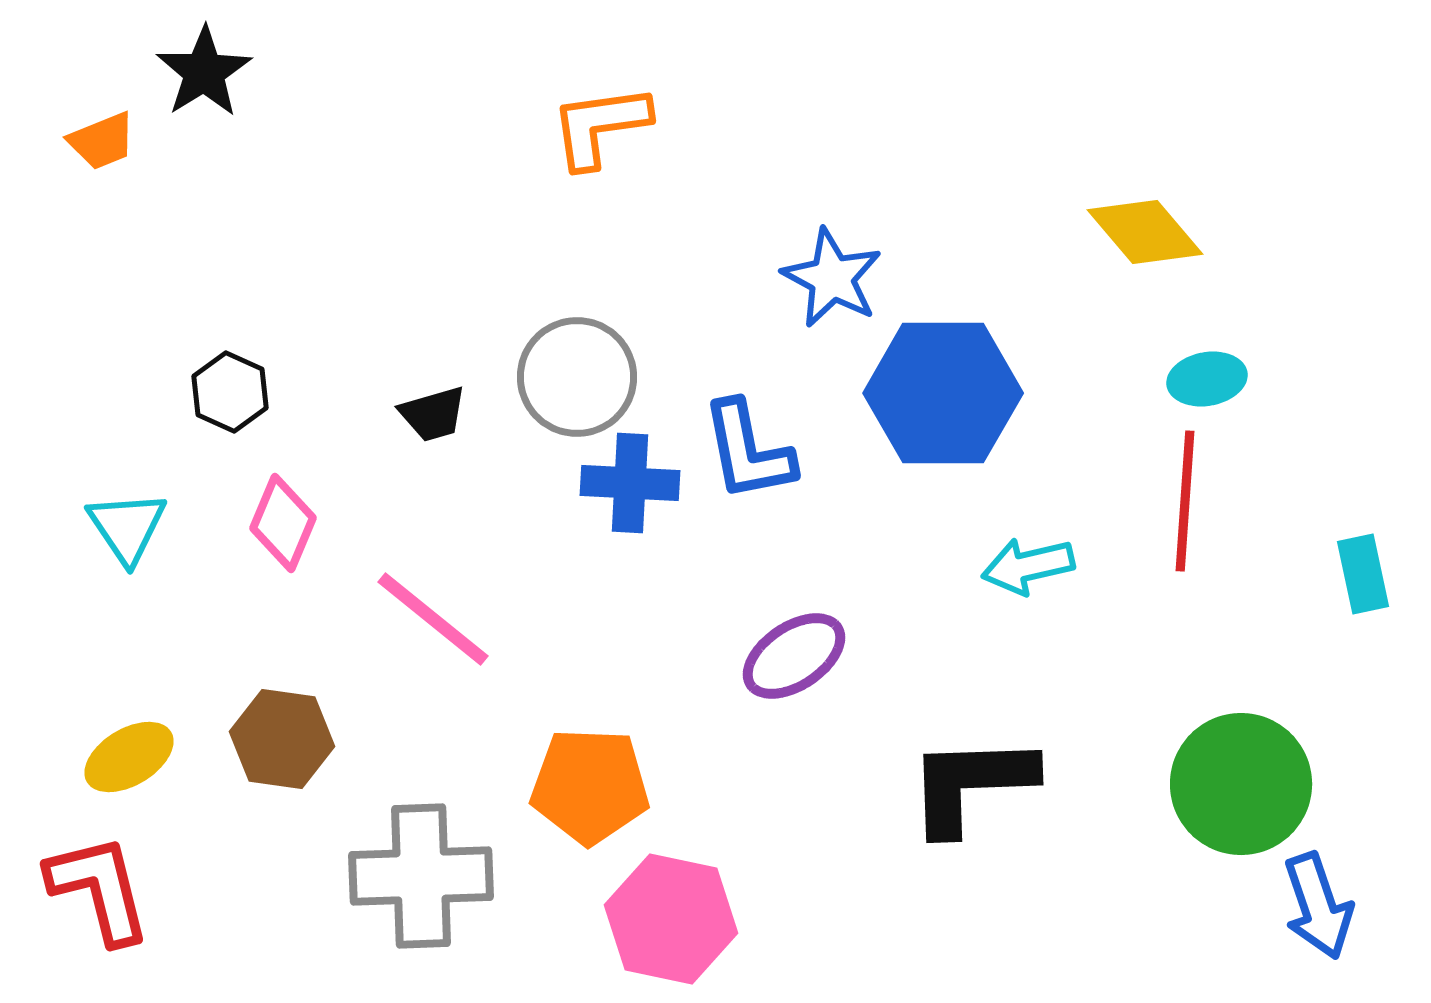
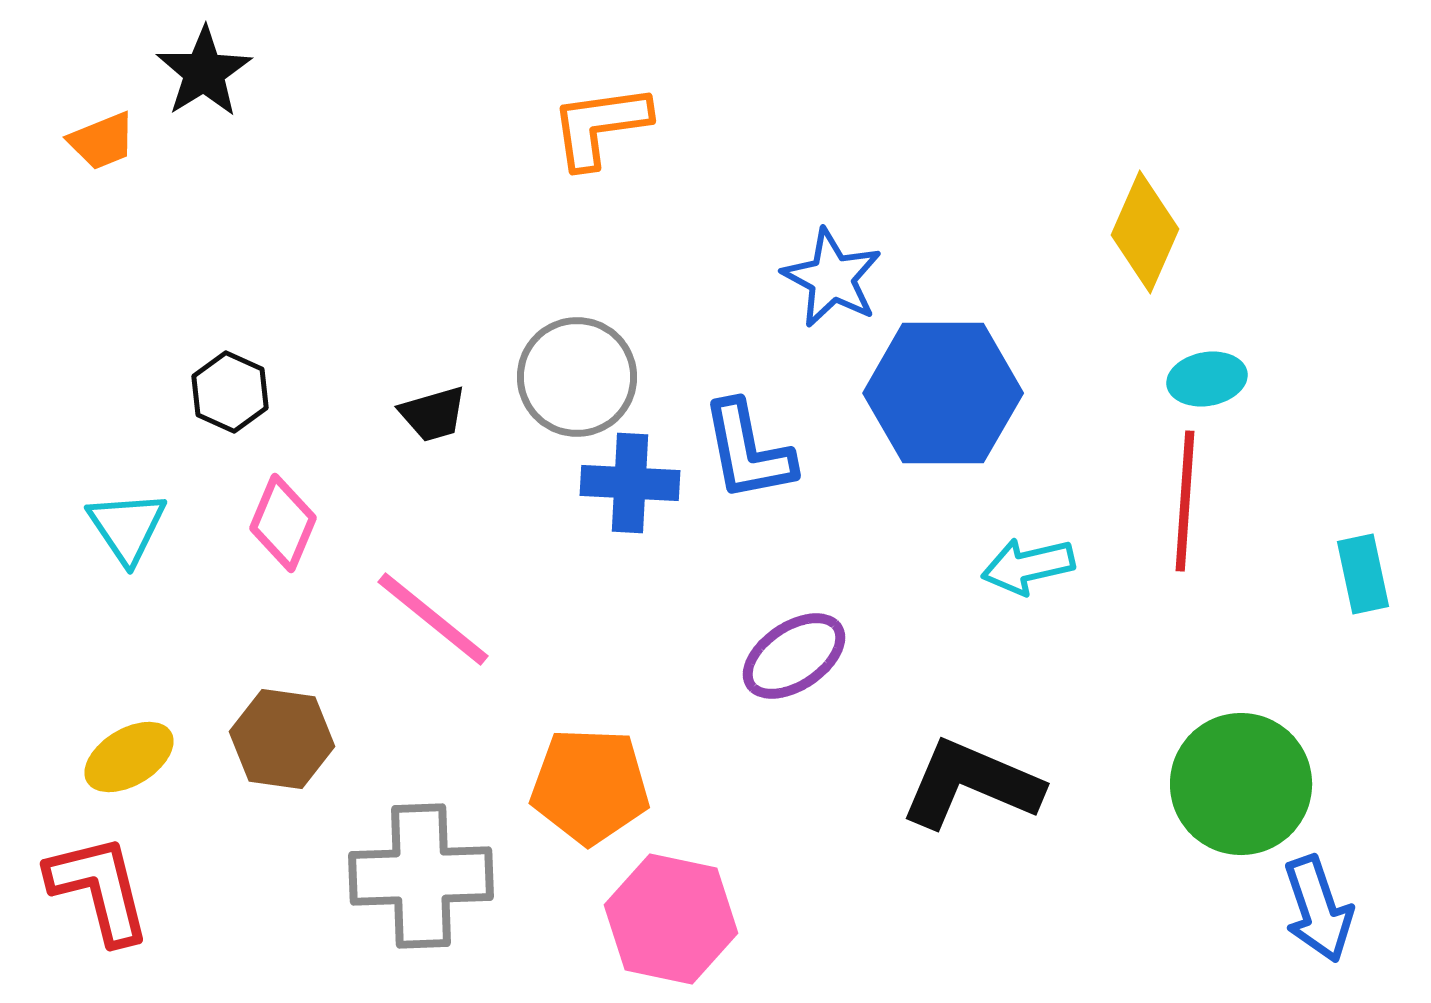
yellow diamond: rotated 64 degrees clockwise
black L-shape: rotated 25 degrees clockwise
blue arrow: moved 3 px down
